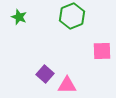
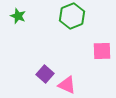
green star: moved 1 px left, 1 px up
pink triangle: rotated 24 degrees clockwise
